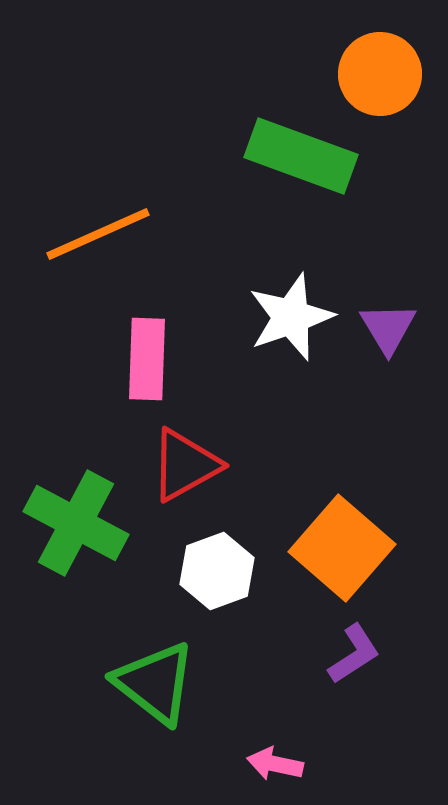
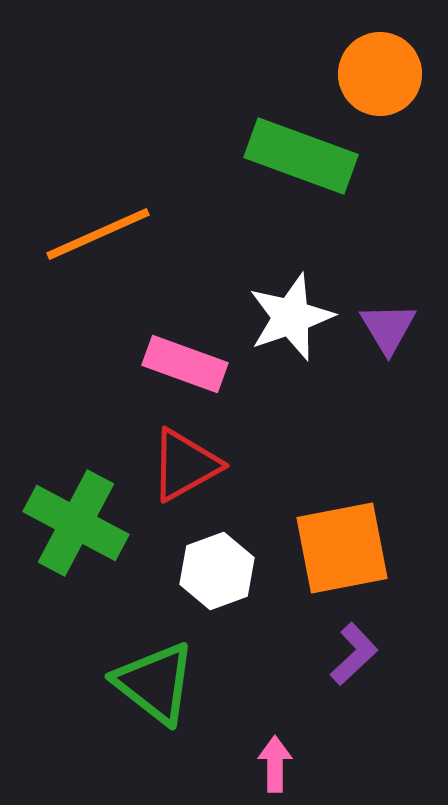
pink rectangle: moved 38 px right, 5 px down; rotated 72 degrees counterclockwise
orange square: rotated 38 degrees clockwise
purple L-shape: rotated 10 degrees counterclockwise
pink arrow: rotated 78 degrees clockwise
